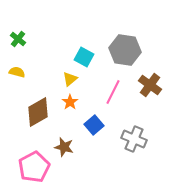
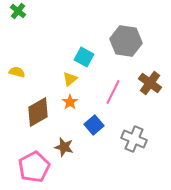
green cross: moved 28 px up
gray hexagon: moved 1 px right, 9 px up
brown cross: moved 2 px up
